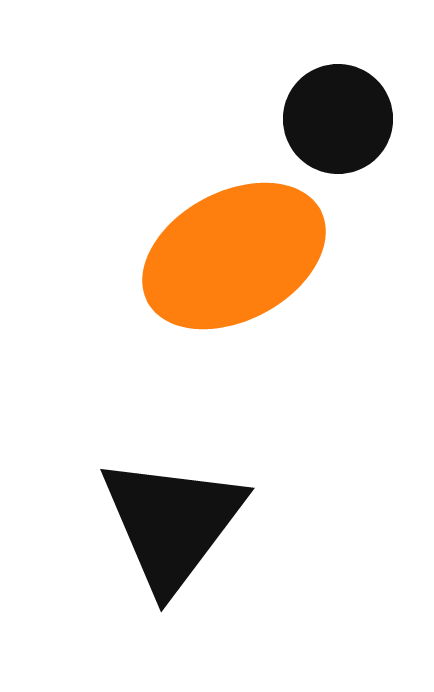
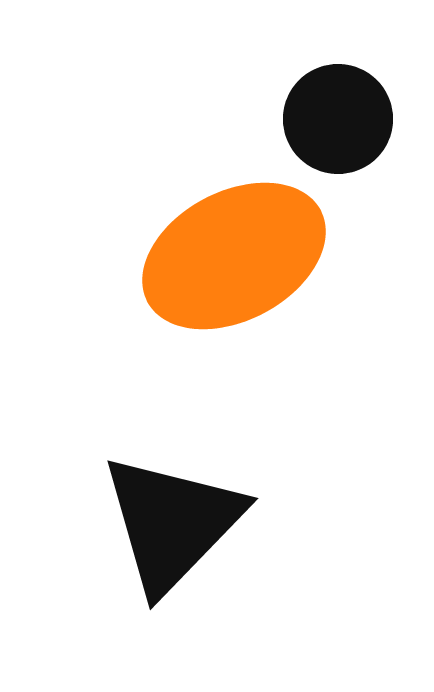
black triangle: rotated 7 degrees clockwise
